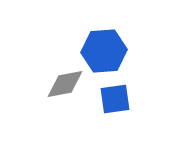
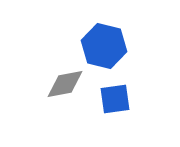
blue hexagon: moved 5 px up; rotated 18 degrees clockwise
